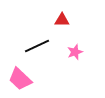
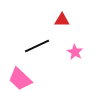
pink star: rotated 21 degrees counterclockwise
